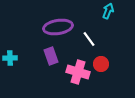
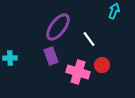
cyan arrow: moved 6 px right
purple ellipse: rotated 44 degrees counterclockwise
red circle: moved 1 px right, 1 px down
